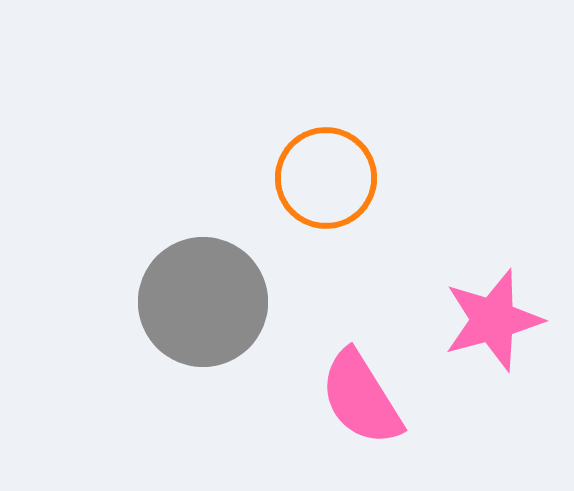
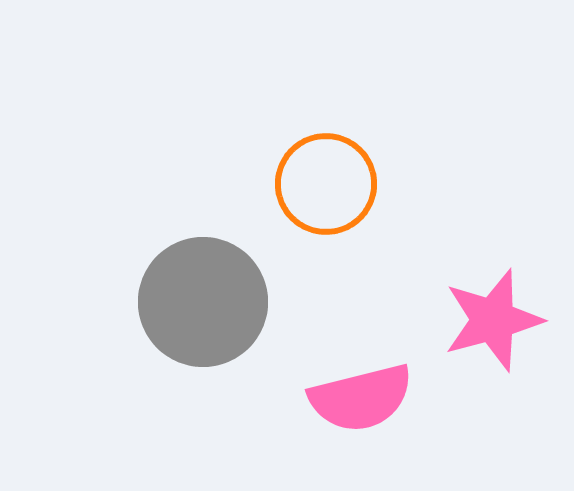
orange circle: moved 6 px down
pink semicircle: rotated 72 degrees counterclockwise
